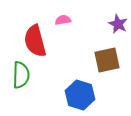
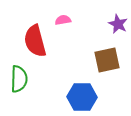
green semicircle: moved 2 px left, 4 px down
blue hexagon: moved 2 px right, 2 px down; rotated 16 degrees counterclockwise
